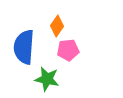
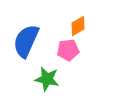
orange diamond: moved 21 px right; rotated 25 degrees clockwise
blue semicircle: moved 2 px right, 6 px up; rotated 20 degrees clockwise
